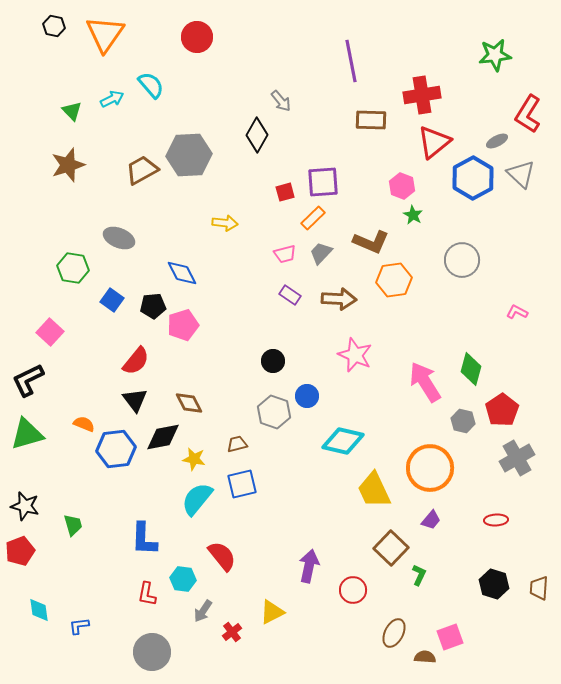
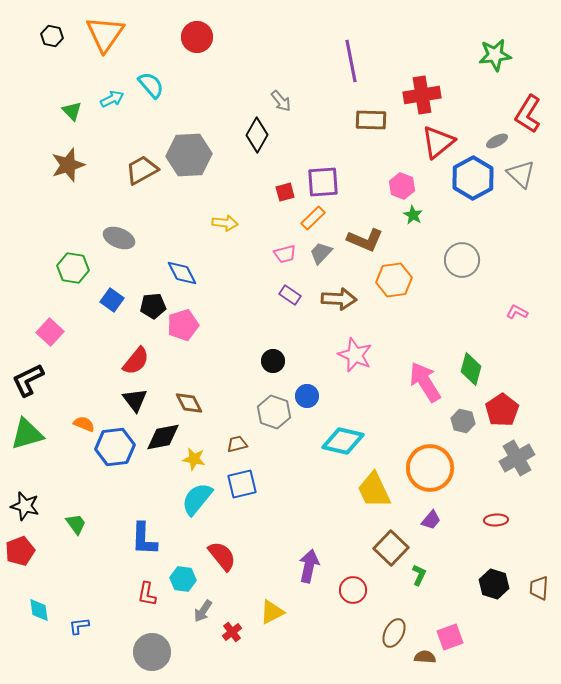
black hexagon at (54, 26): moved 2 px left, 10 px down
red triangle at (434, 142): moved 4 px right
brown L-shape at (371, 242): moved 6 px left, 2 px up
blue hexagon at (116, 449): moved 1 px left, 2 px up
green trapezoid at (73, 525): moved 3 px right, 1 px up; rotated 20 degrees counterclockwise
